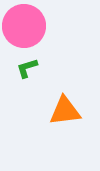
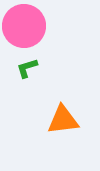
orange triangle: moved 2 px left, 9 px down
